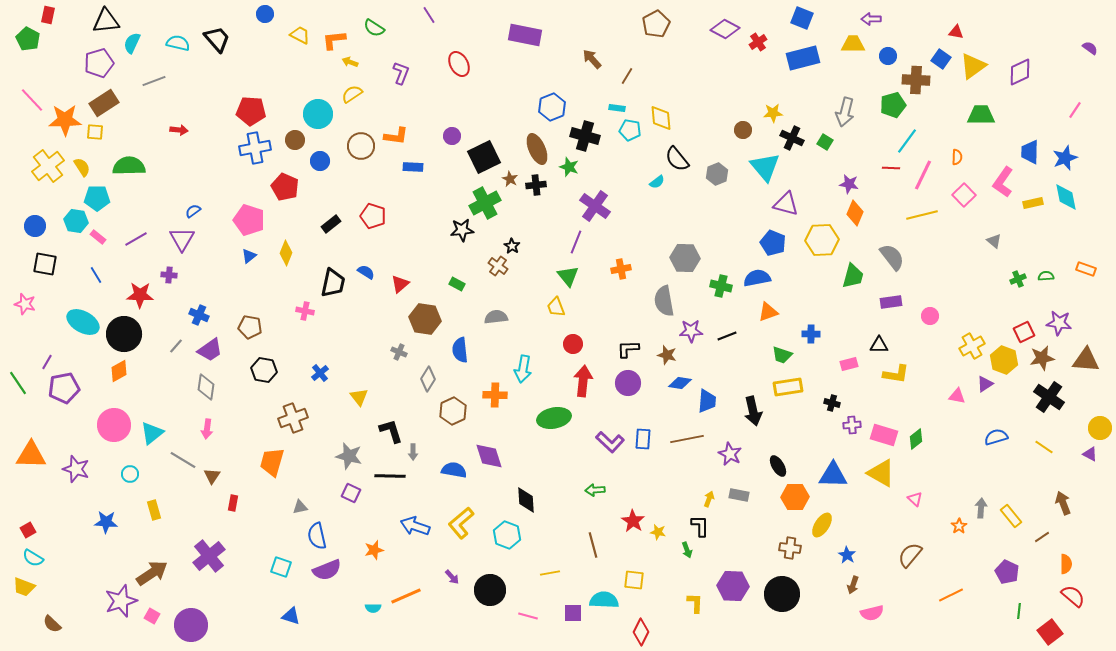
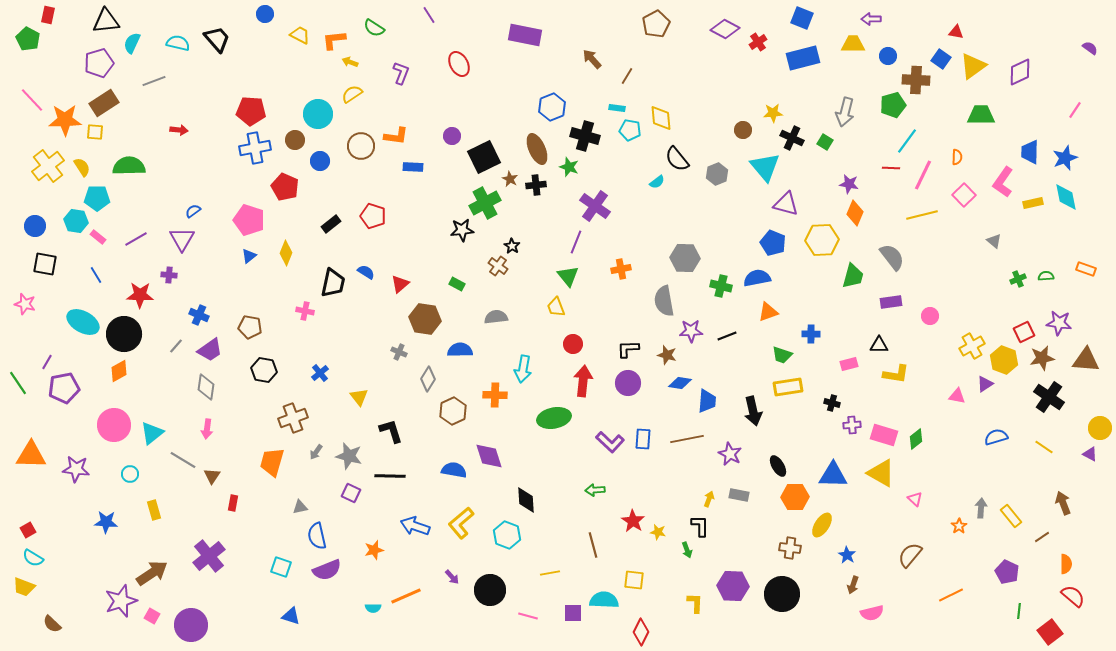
blue semicircle at (460, 350): rotated 95 degrees clockwise
gray arrow at (413, 452): moved 97 px left; rotated 35 degrees clockwise
purple star at (76, 469): rotated 12 degrees counterclockwise
